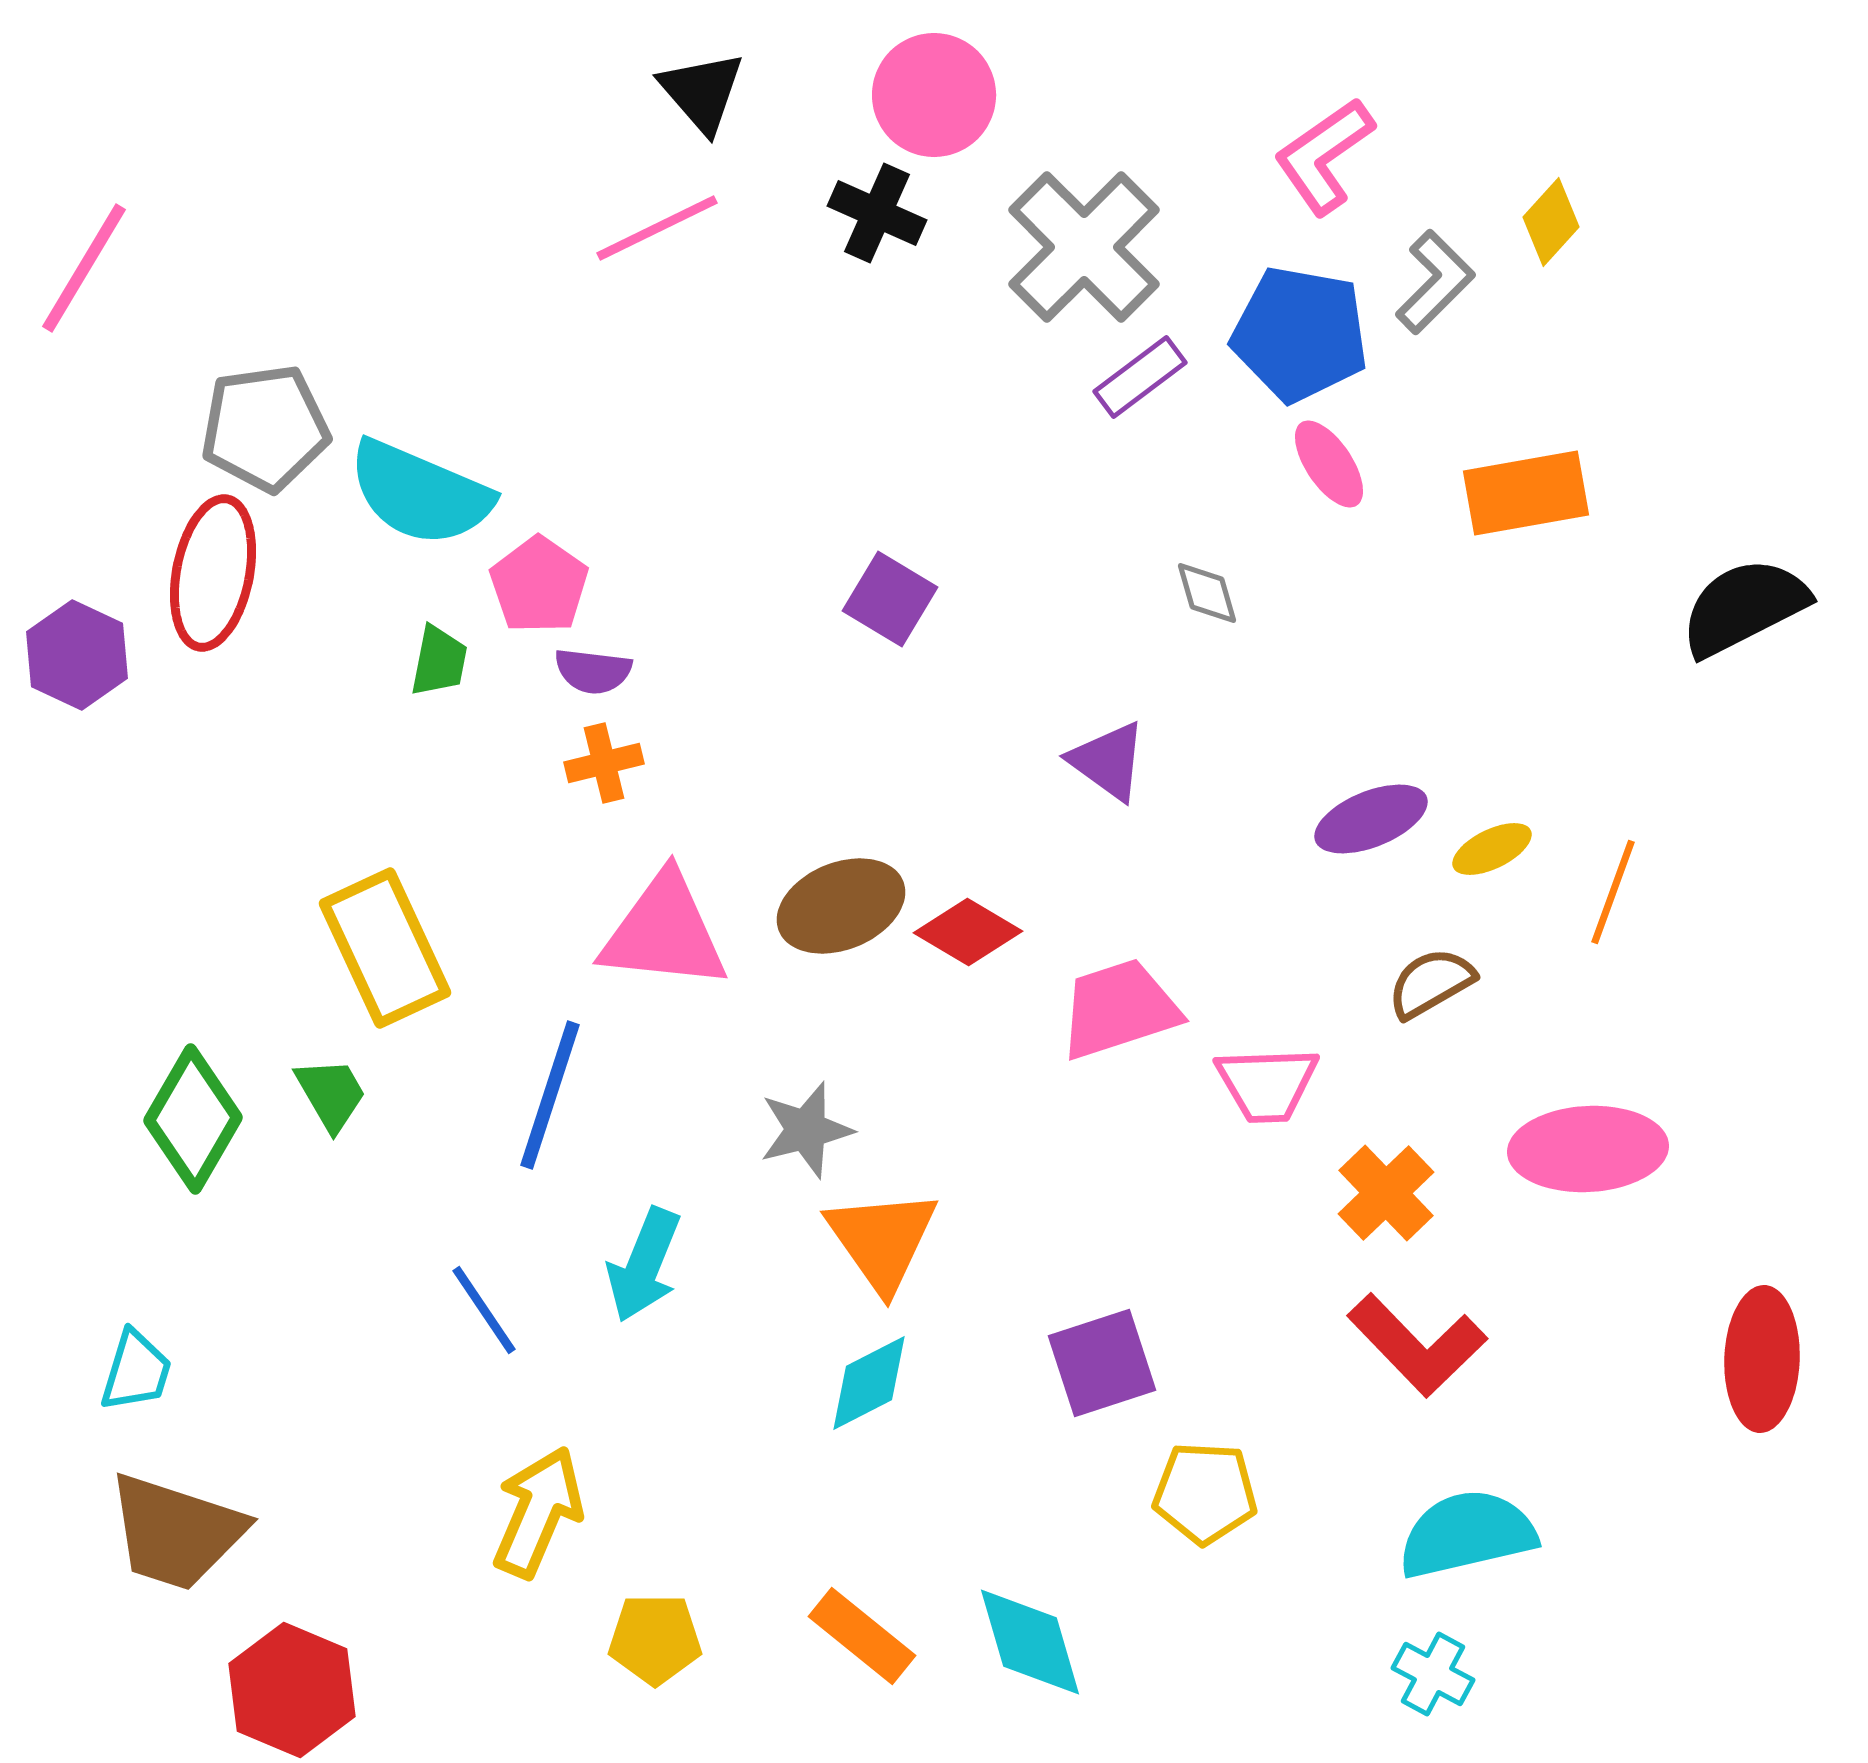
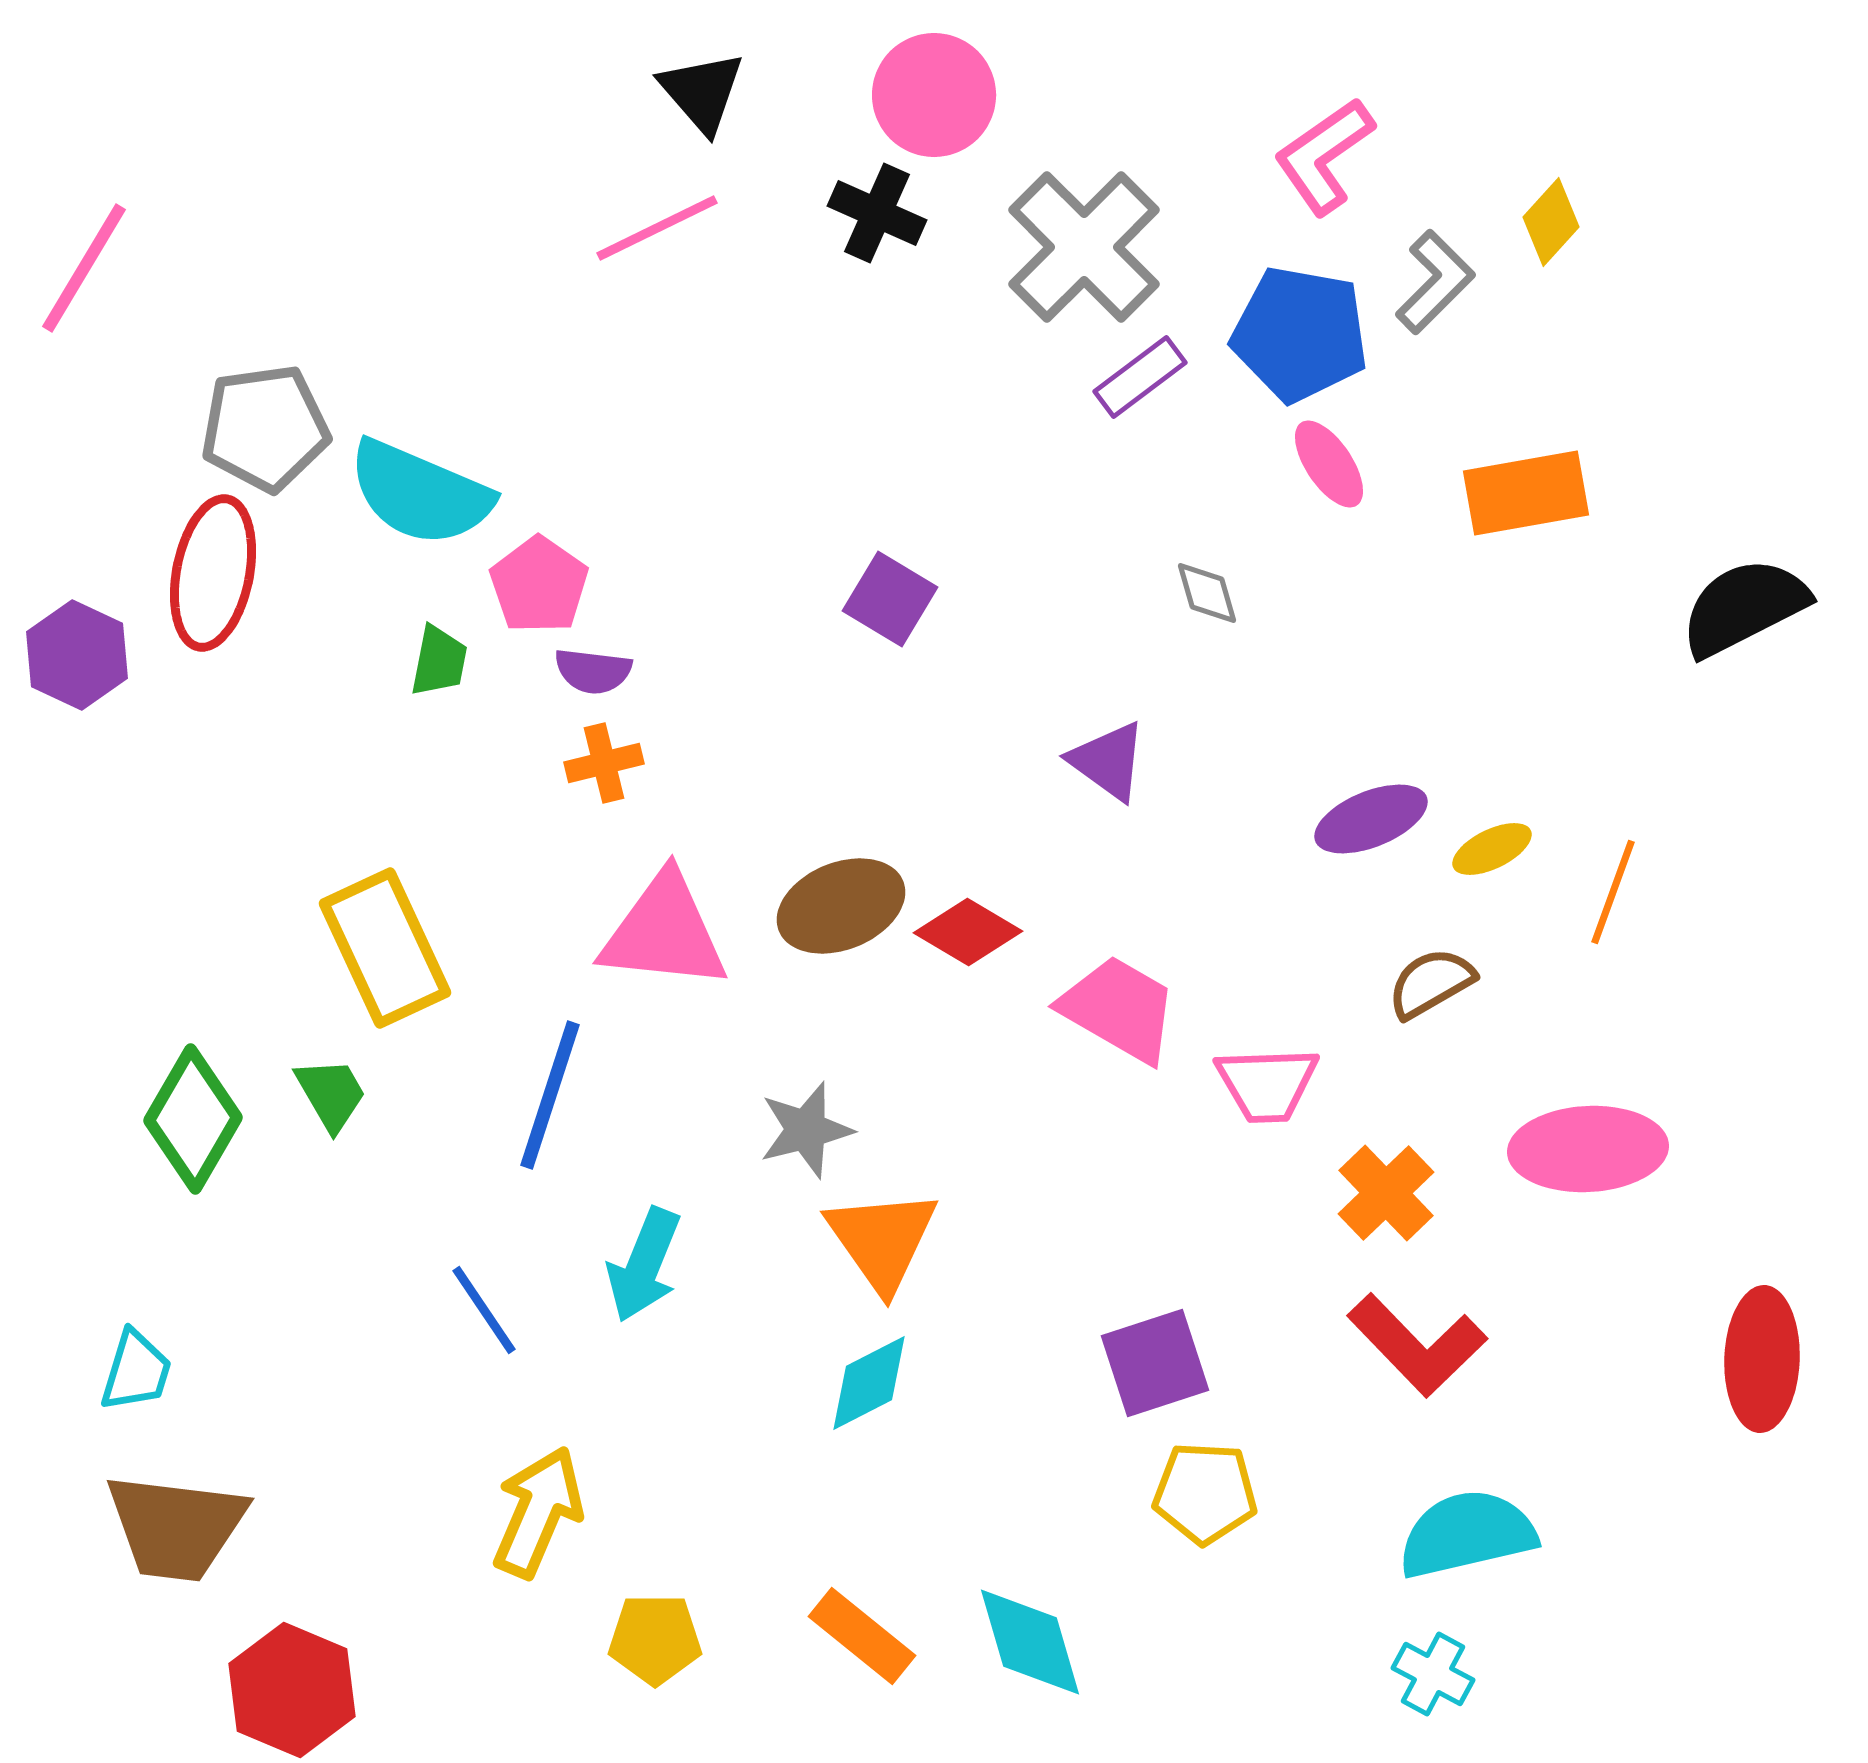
pink trapezoid at (1119, 1009): rotated 48 degrees clockwise
purple square at (1102, 1363): moved 53 px right
brown trapezoid at (176, 1532): moved 5 px up; rotated 11 degrees counterclockwise
